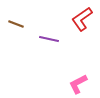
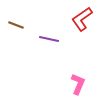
brown line: moved 1 px down
pink L-shape: rotated 140 degrees clockwise
